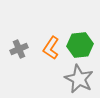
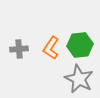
gray cross: rotated 18 degrees clockwise
